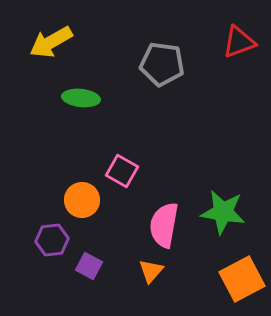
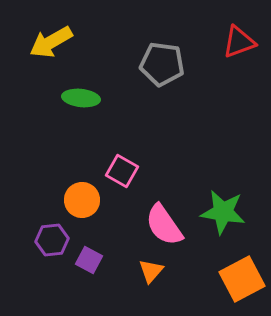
pink semicircle: rotated 45 degrees counterclockwise
purple square: moved 6 px up
